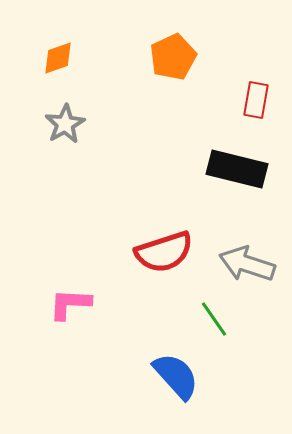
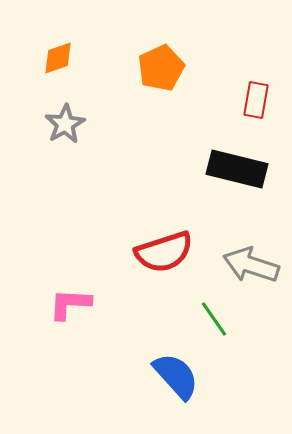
orange pentagon: moved 12 px left, 11 px down
gray arrow: moved 4 px right, 1 px down
